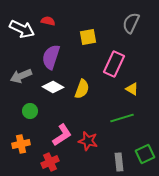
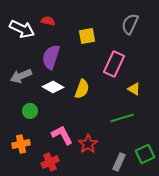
gray semicircle: moved 1 px left, 1 px down
yellow square: moved 1 px left, 1 px up
yellow triangle: moved 2 px right
pink L-shape: rotated 85 degrees counterclockwise
red star: moved 3 px down; rotated 24 degrees clockwise
gray rectangle: rotated 30 degrees clockwise
